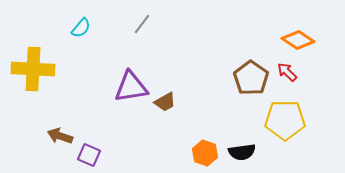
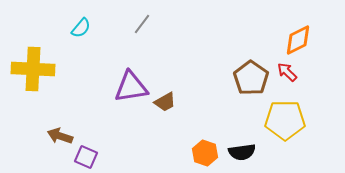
orange diamond: rotated 60 degrees counterclockwise
purple square: moved 3 px left, 2 px down
